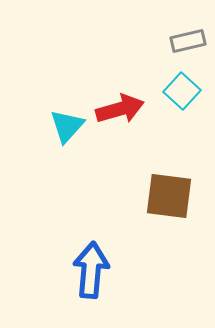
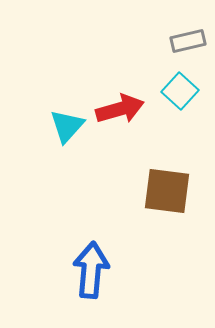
cyan square: moved 2 px left
brown square: moved 2 px left, 5 px up
